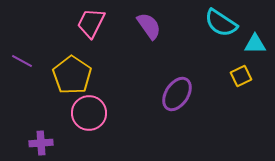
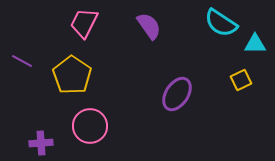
pink trapezoid: moved 7 px left
yellow square: moved 4 px down
pink circle: moved 1 px right, 13 px down
